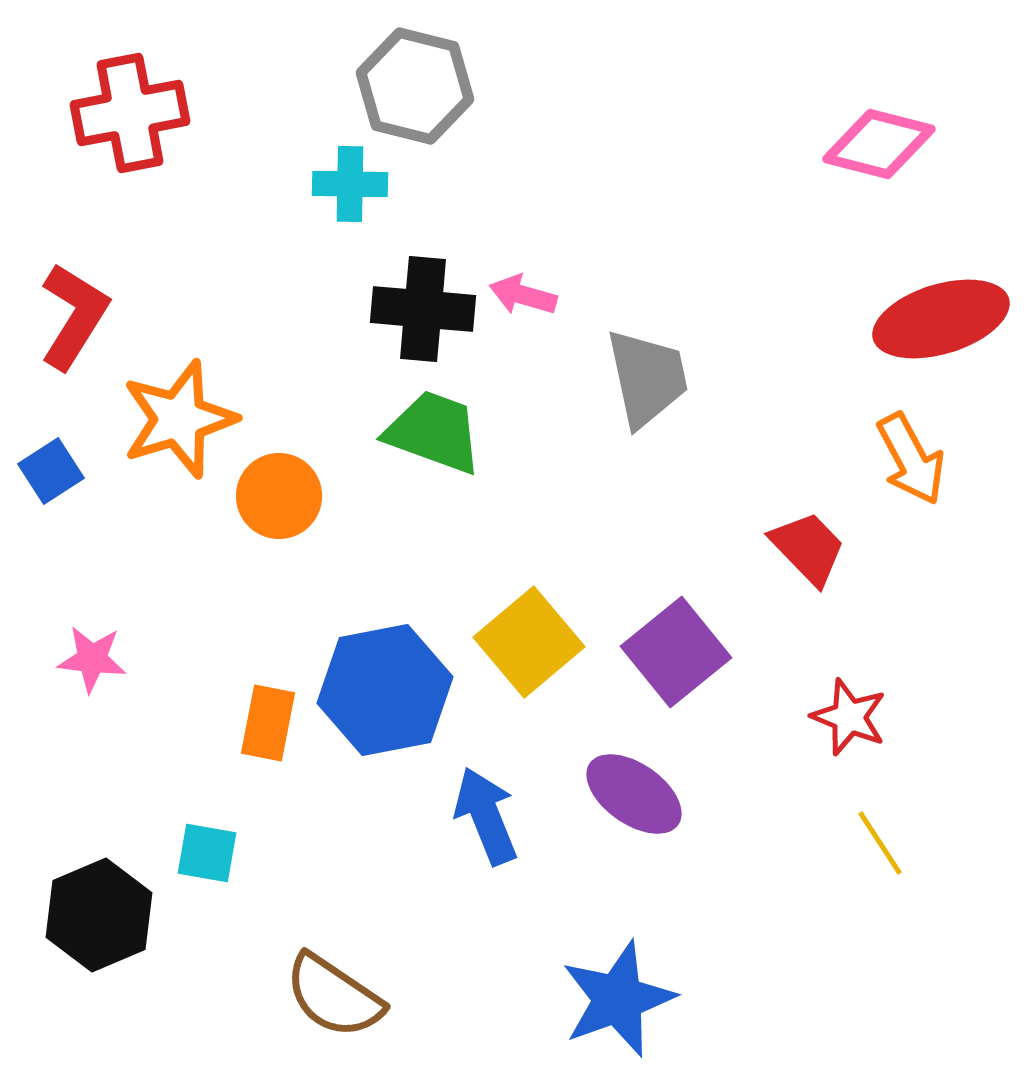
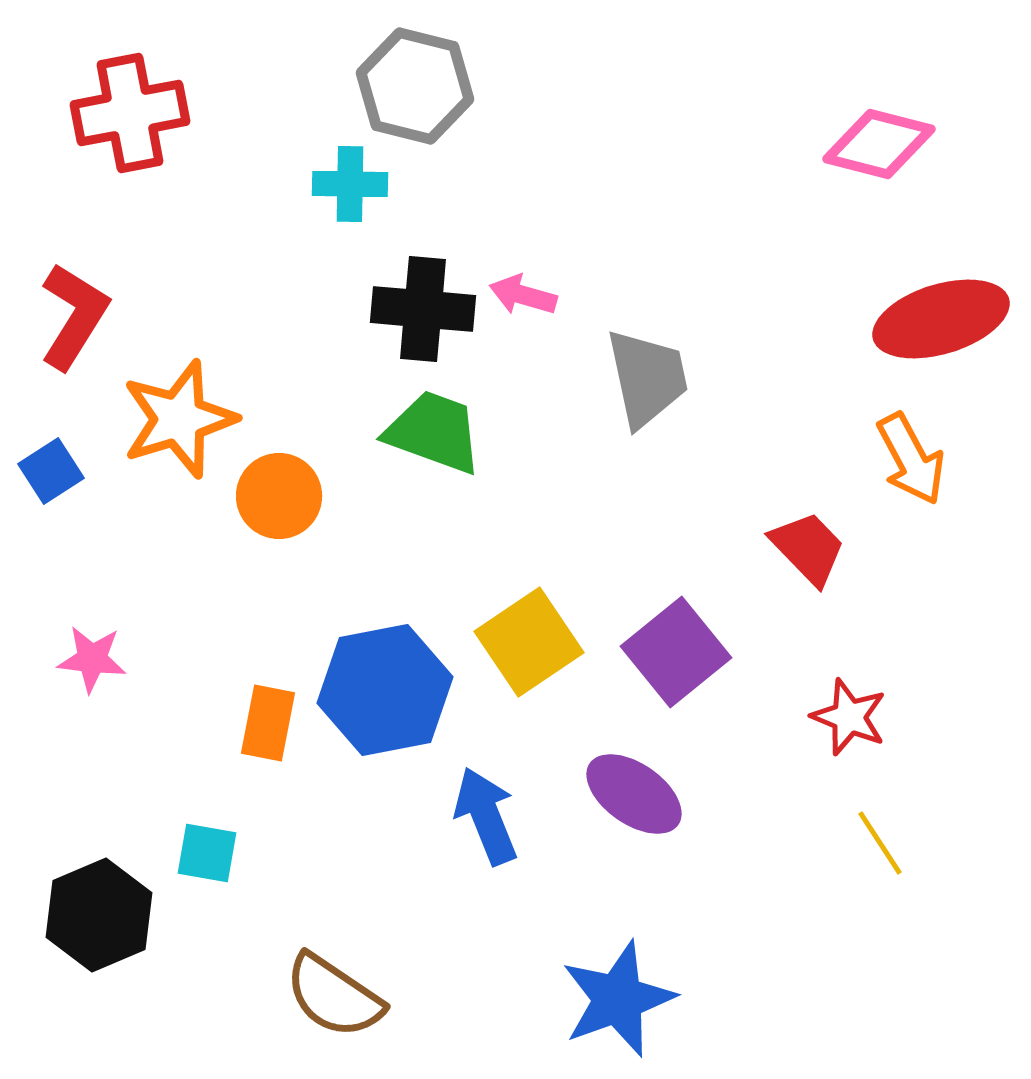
yellow square: rotated 6 degrees clockwise
